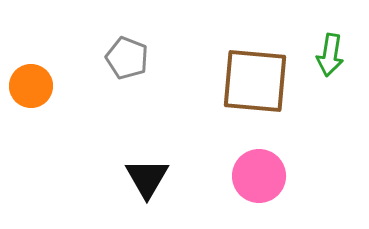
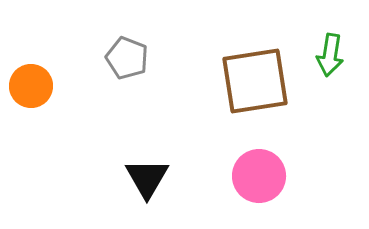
brown square: rotated 14 degrees counterclockwise
